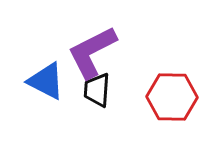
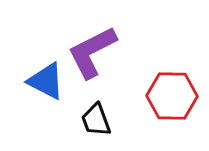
black trapezoid: moved 1 px left, 30 px down; rotated 24 degrees counterclockwise
red hexagon: moved 1 px up
